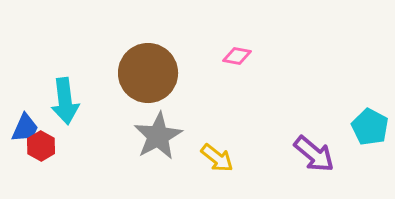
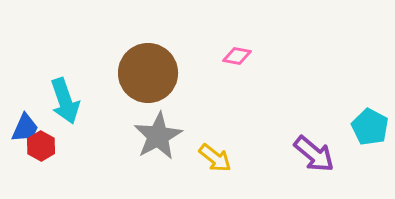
cyan arrow: rotated 12 degrees counterclockwise
yellow arrow: moved 2 px left
